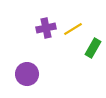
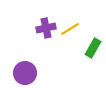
yellow line: moved 3 px left
purple circle: moved 2 px left, 1 px up
